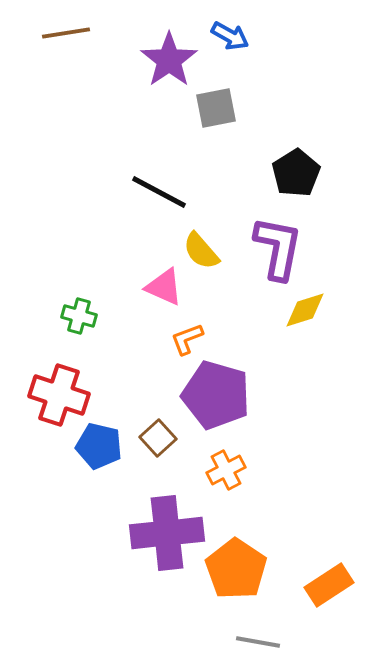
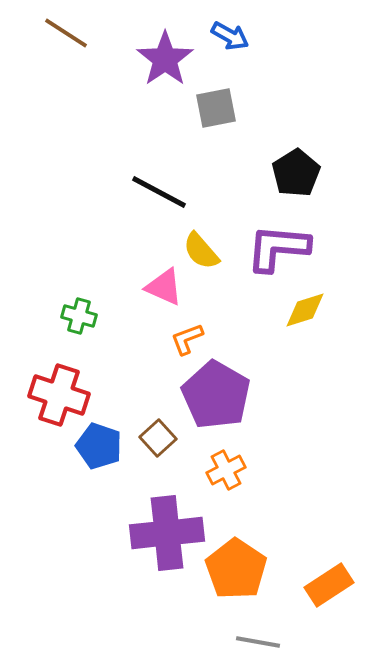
brown line: rotated 42 degrees clockwise
purple star: moved 4 px left, 1 px up
purple L-shape: rotated 96 degrees counterclockwise
purple pentagon: rotated 14 degrees clockwise
blue pentagon: rotated 6 degrees clockwise
